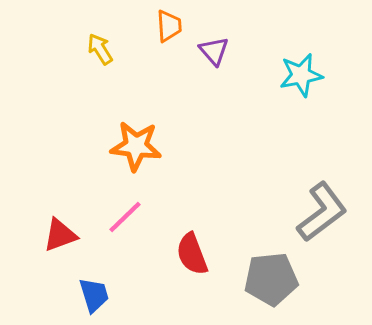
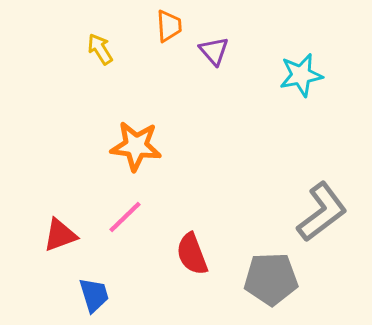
gray pentagon: rotated 4 degrees clockwise
